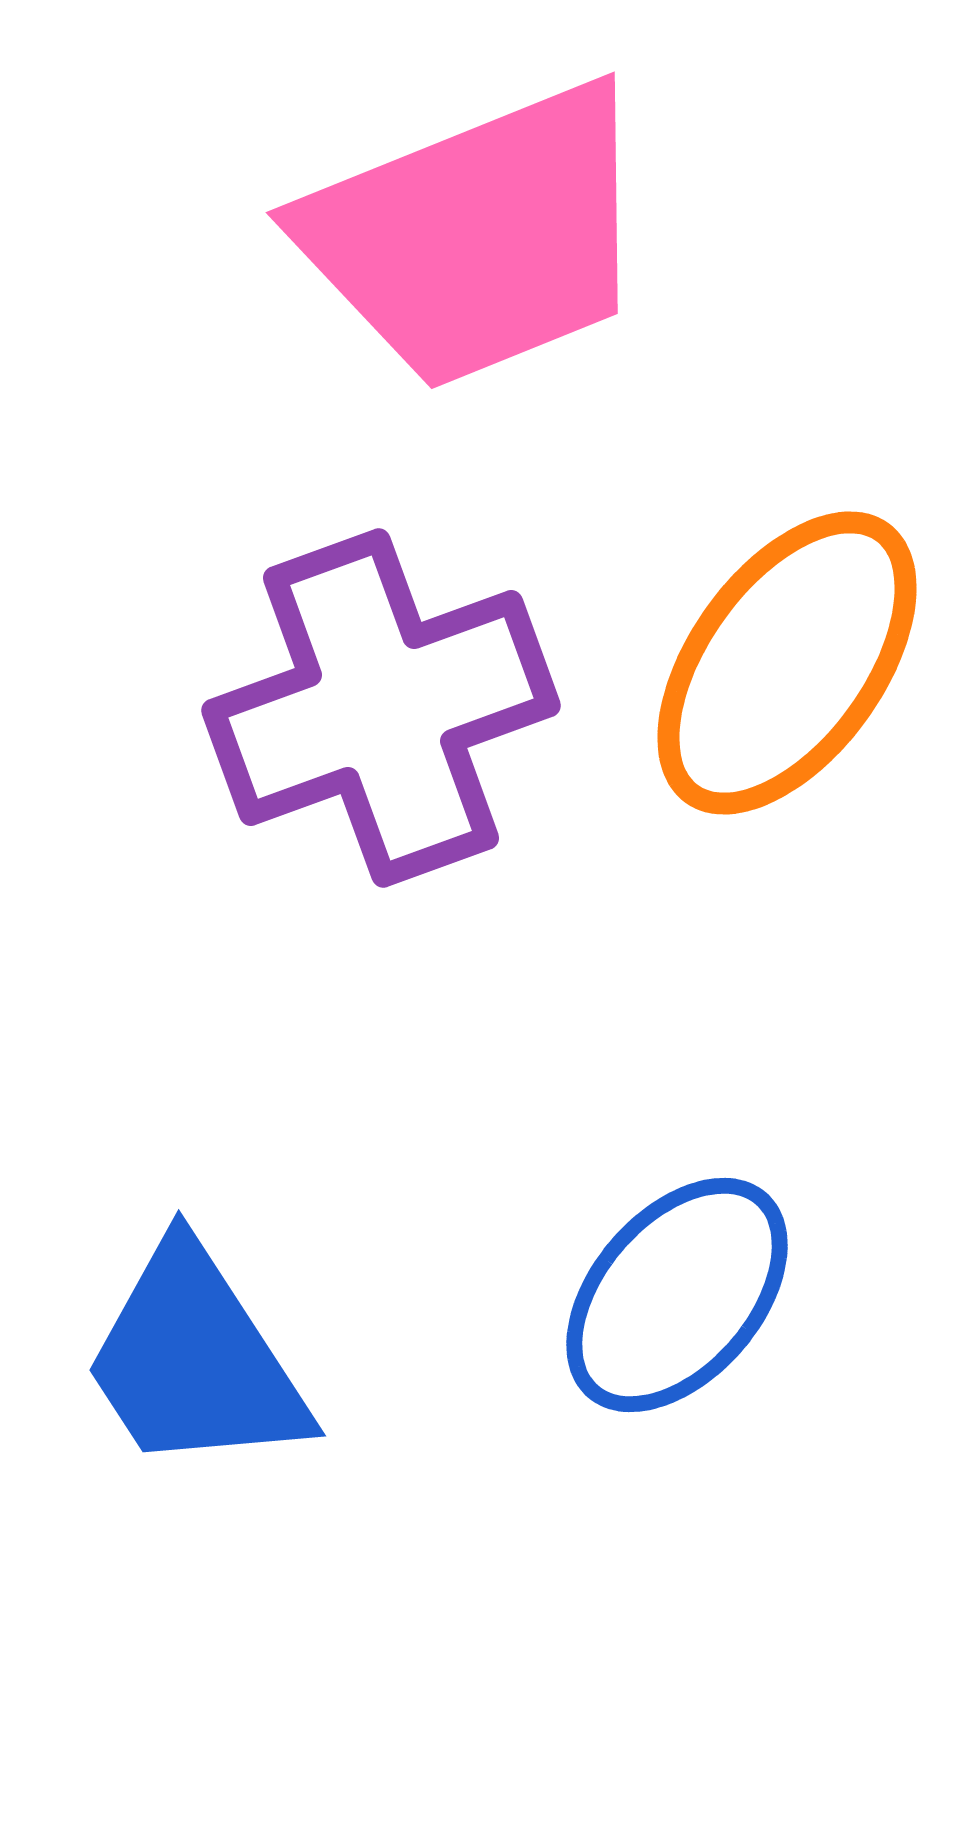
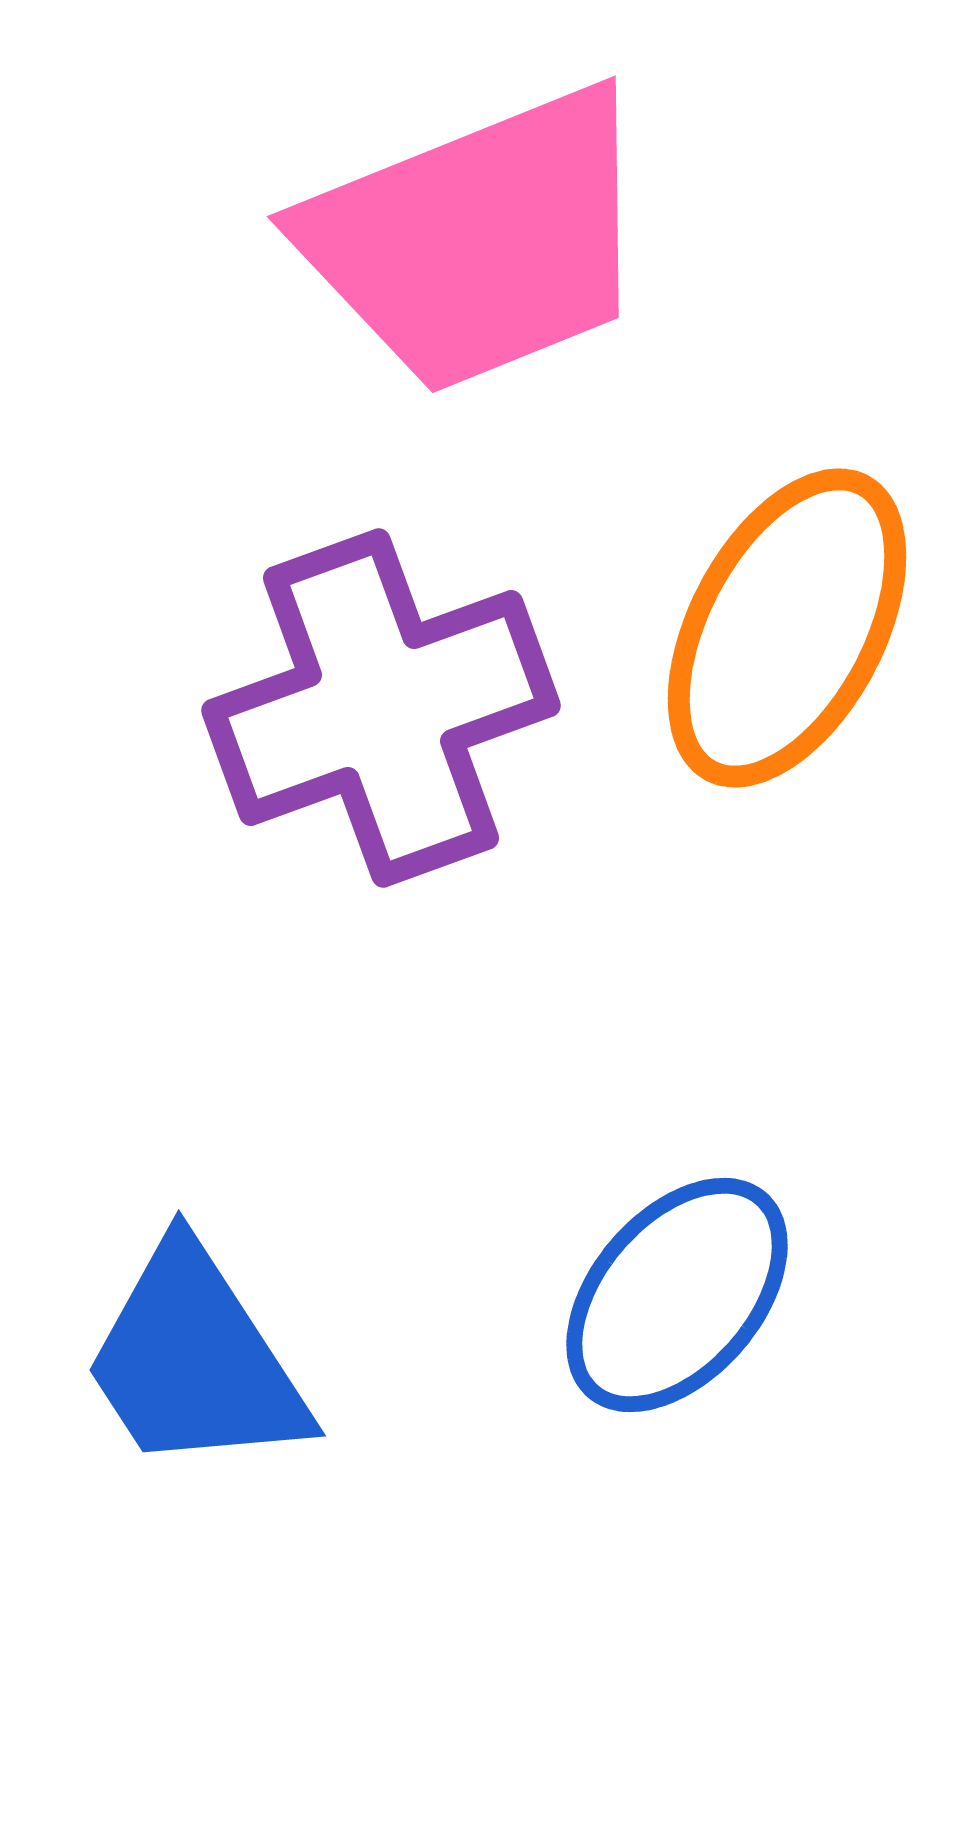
pink trapezoid: moved 1 px right, 4 px down
orange ellipse: moved 35 px up; rotated 8 degrees counterclockwise
